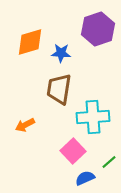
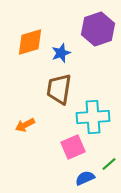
blue star: rotated 24 degrees counterclockwise
pink square: moved 4 px up; rotated 20 degrees clockwise
green line: moved 2 px down
